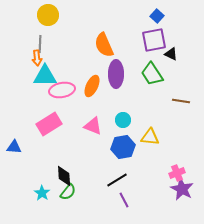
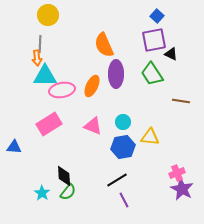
cyan circle: moved 2 px down
